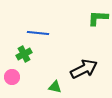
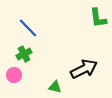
green L-shape: rotated 100 degrees counterclockwise
blue line: moved 10 px left, 5 px up; rotated 40 degrees clockwise
pink circle: moved 2 px right, 2 px up
